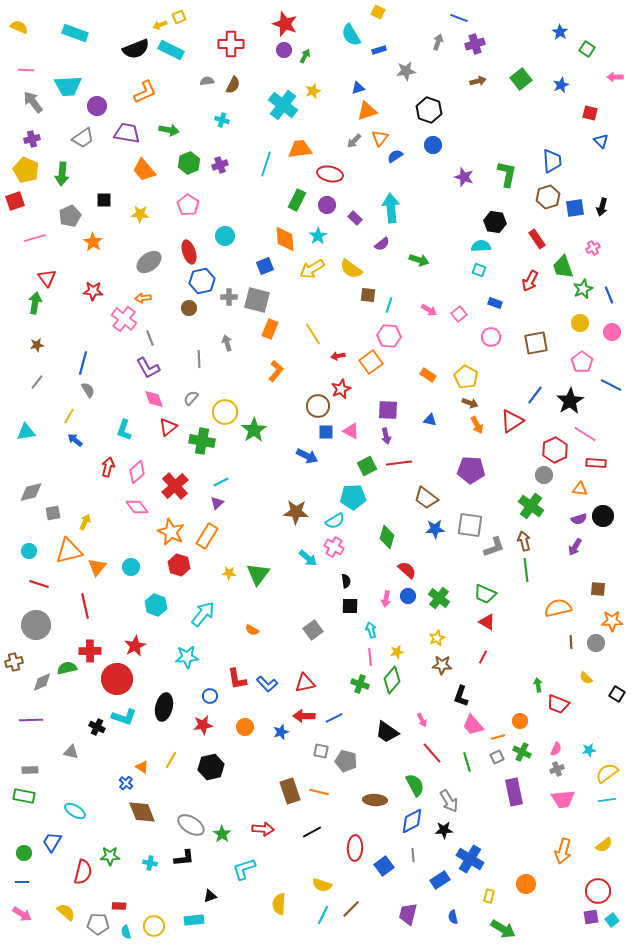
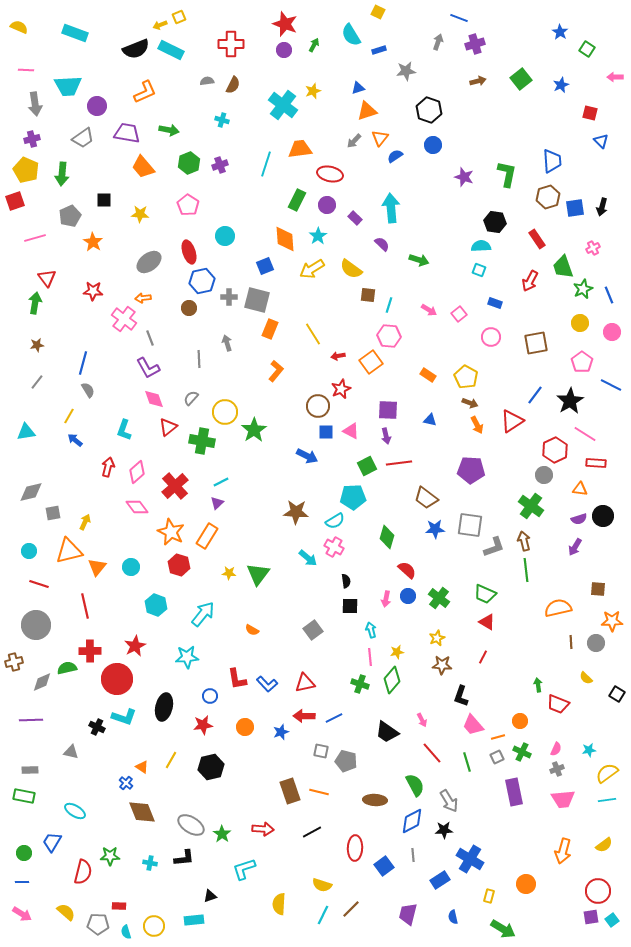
green arrow at (305, 56): moved 9 px right, 11 px up
gray arrow at (33, 102): moved 2 px right, 2 px down; rotated 150 degrees counterclockwise
orange trapezoid at (144, 170): moved 1 px left, 3 px up
purple semicircle at (382, 244): rotated 98 degrees counterclockwise
